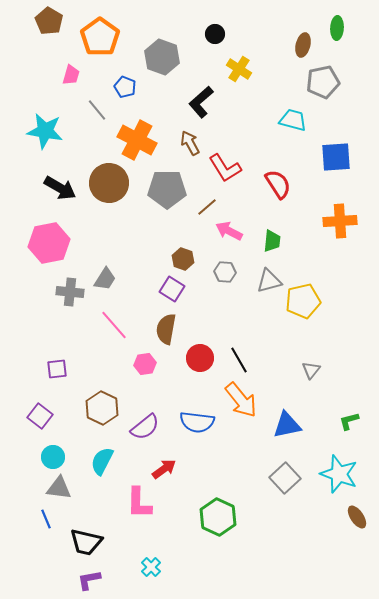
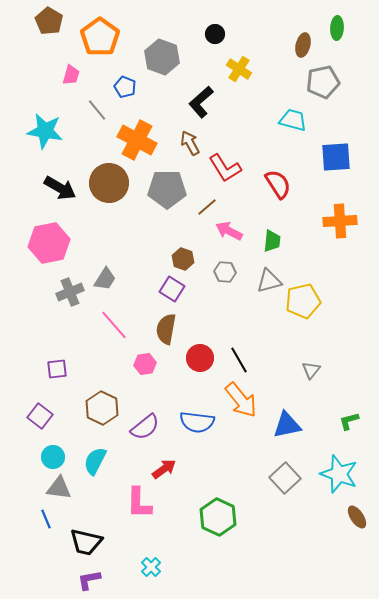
gray cross at (70, 292): rotated 28 degrees counterclockwise
cyan semicircle at (102, 461): moved 7 px left
